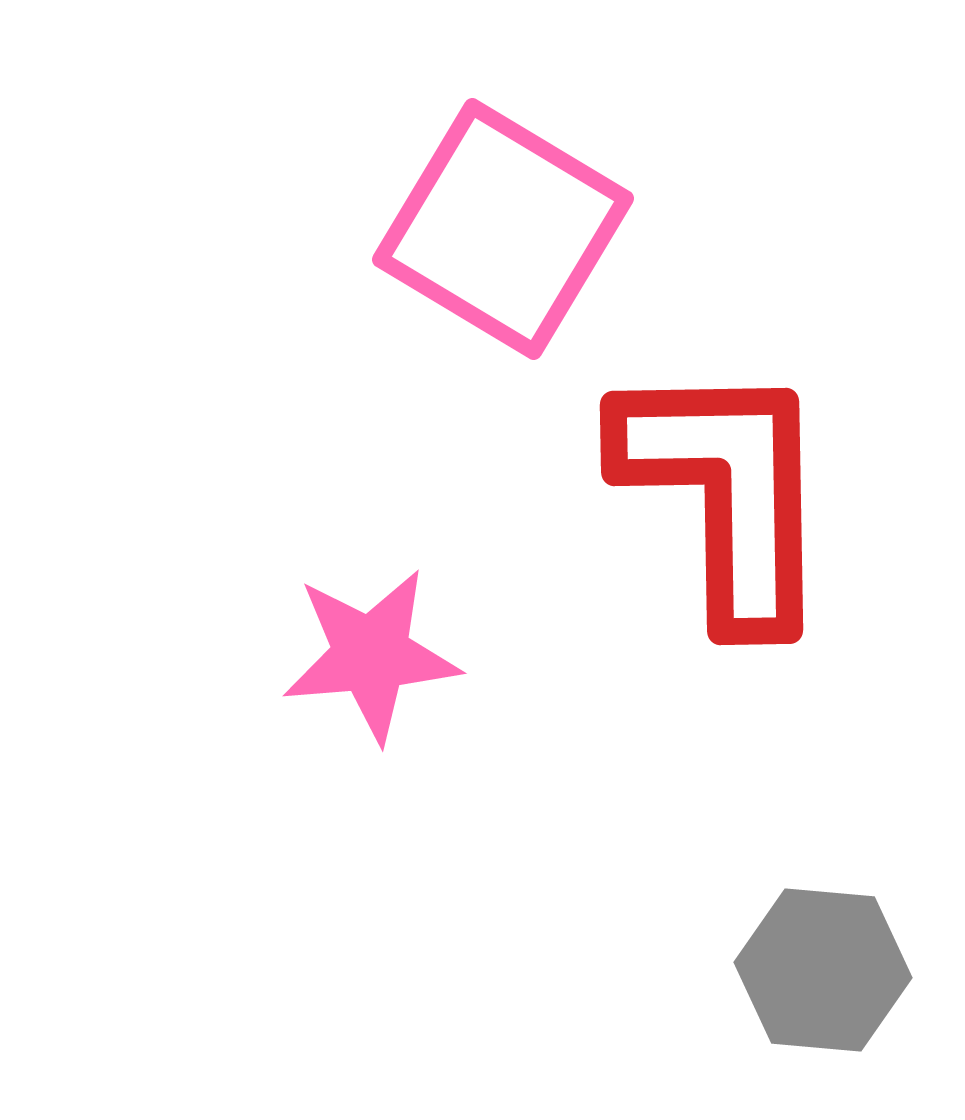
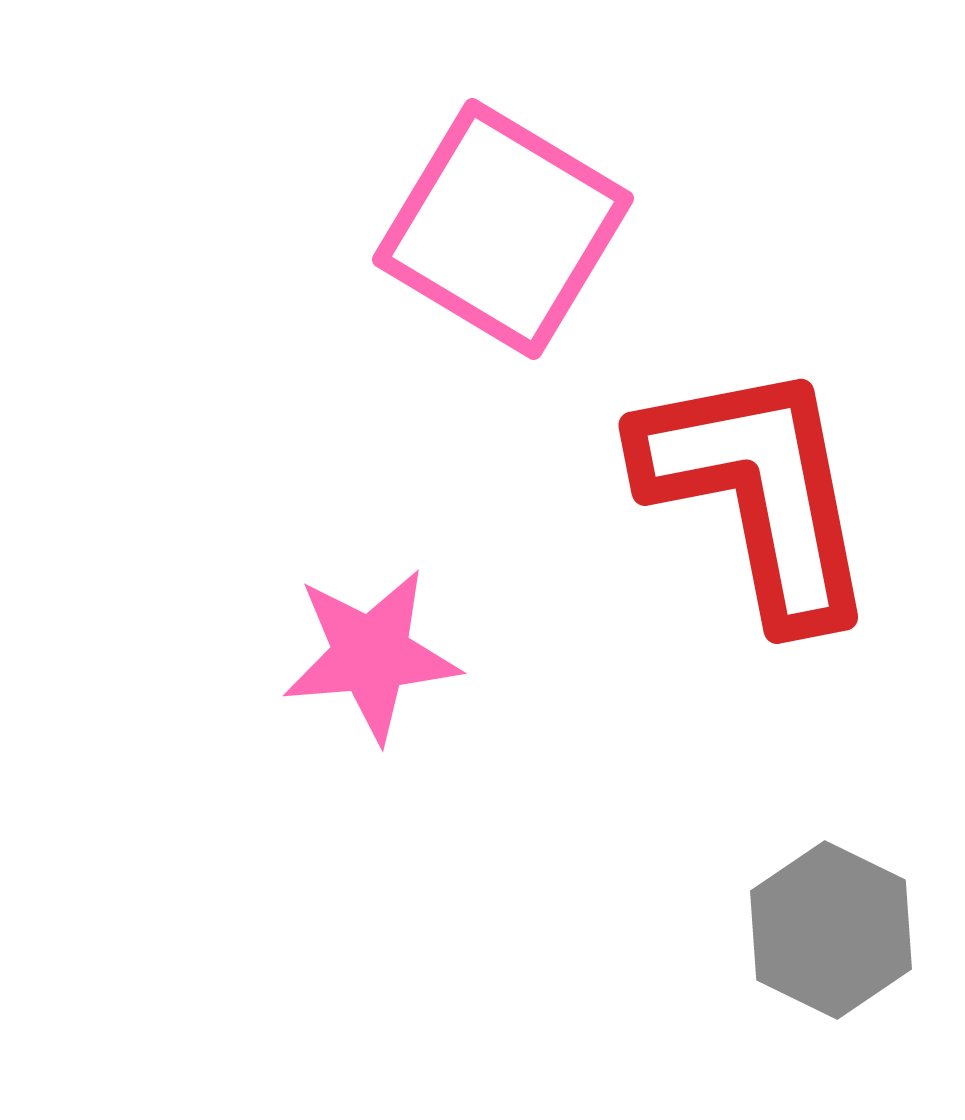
red L-shape: moved 32 px right; rotated 10 degrees counterclockwise
gray hexagon: moved 8 px right, 40 px up; rotated 21 degrees clockwise
